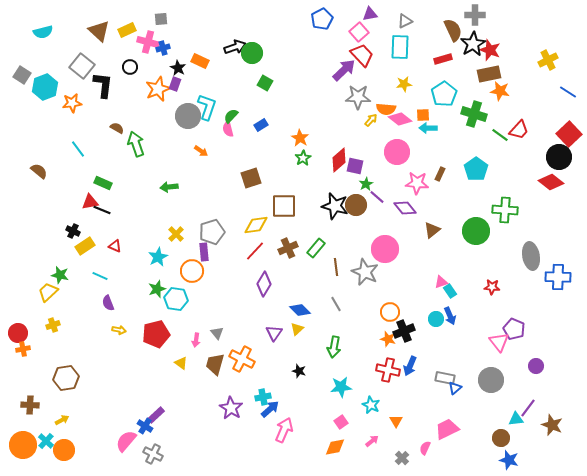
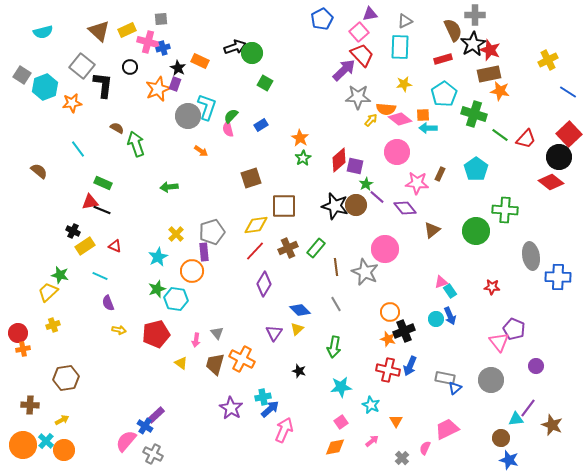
red trapezoid at (519, 130): moved 7 px right, 9 px down
